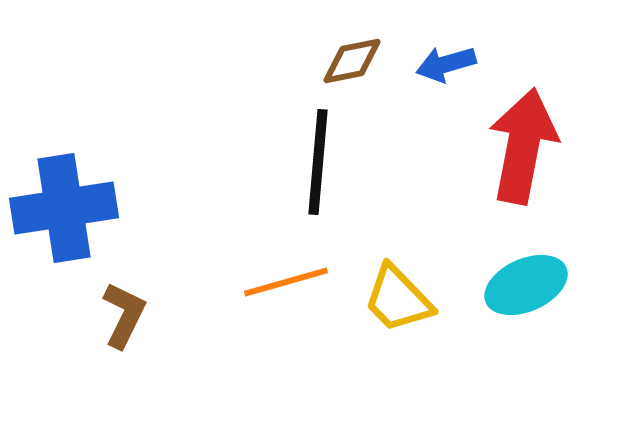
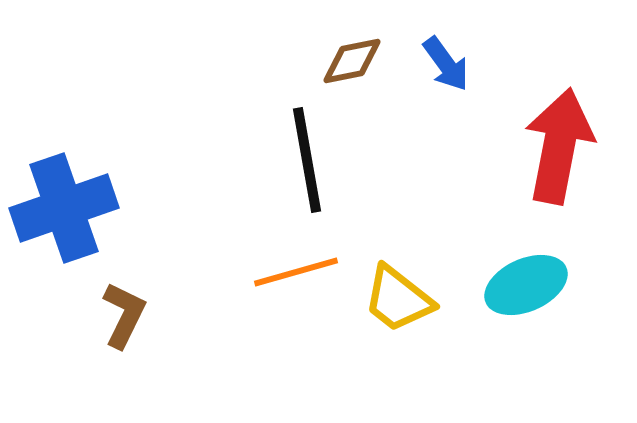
blue arrow: rotated 110 degrees counterclockwise
red arrow: moved 36 px right
black line: moved 11 px left, 2 px up; rotated 15 degrees counterclockwise
blue cross: rotated 10 degrees counterclockwise
orange line: moved 10 px right, 10 px up
yellow trapezoid: rotated 8 degrees counterclockwise
